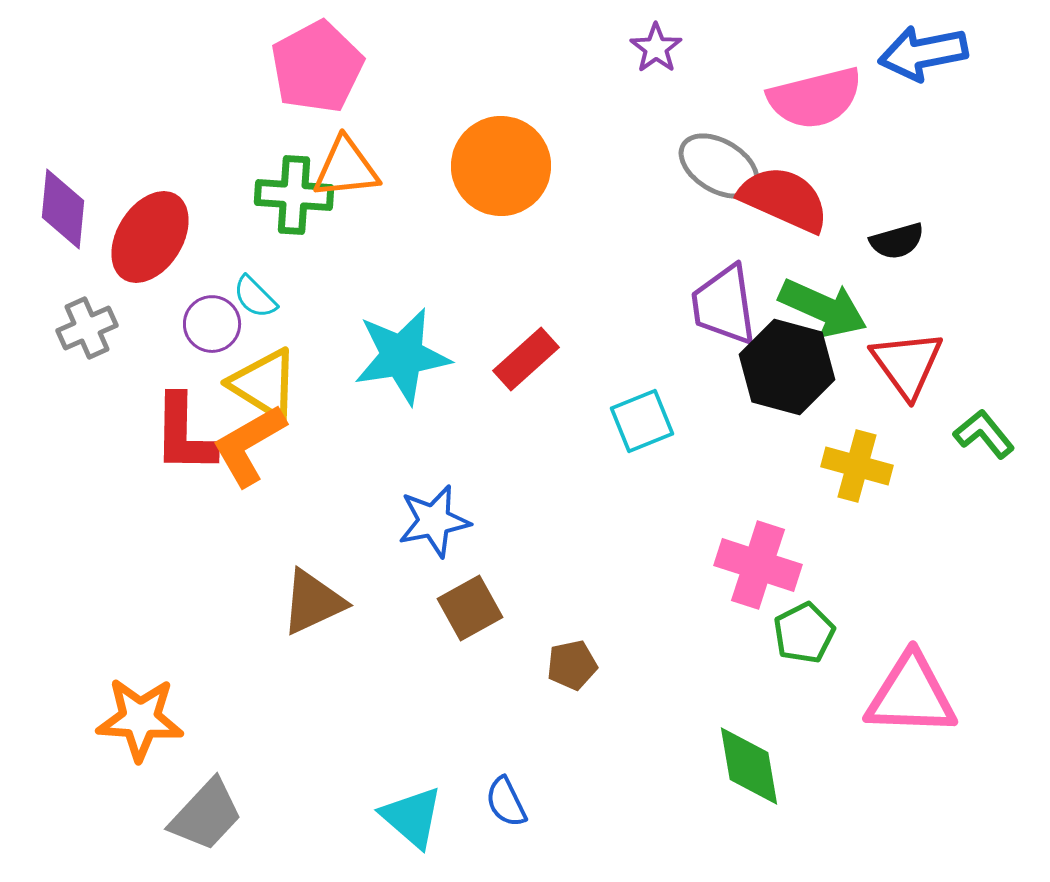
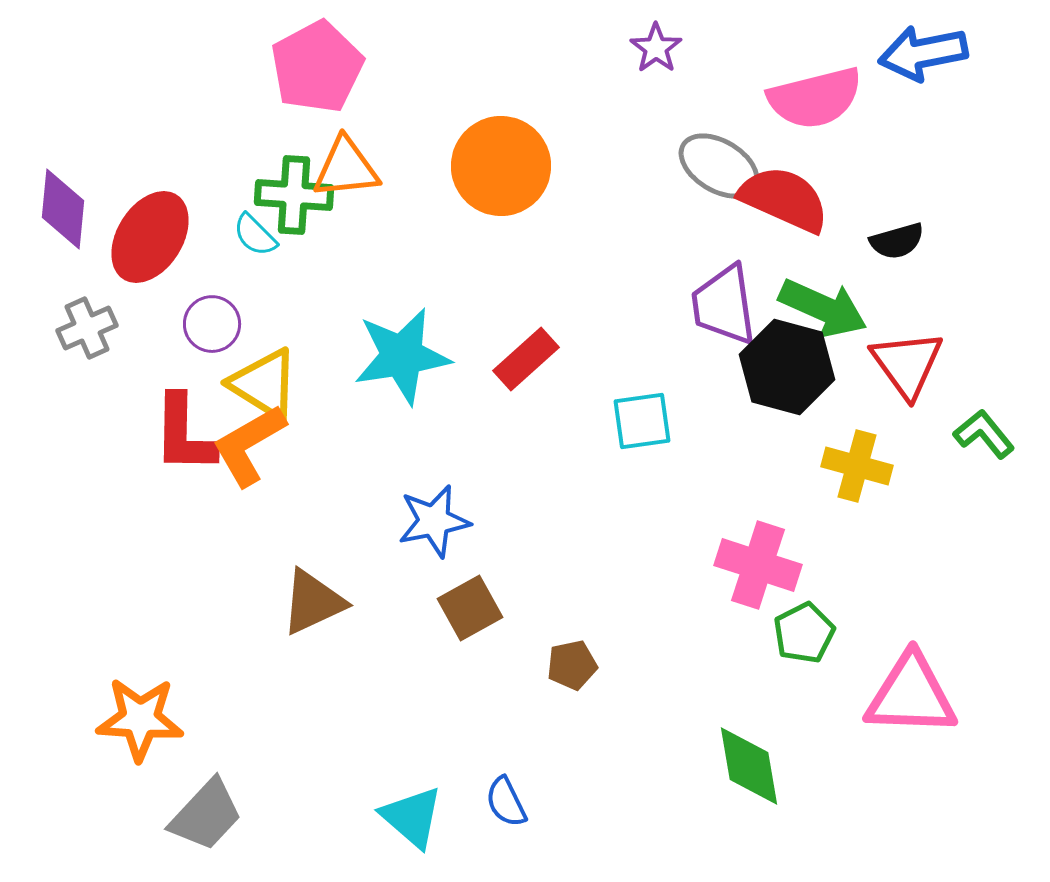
cyan semicircle: moved 62 px up
cyan square: rotated 14 degrees clockwise
